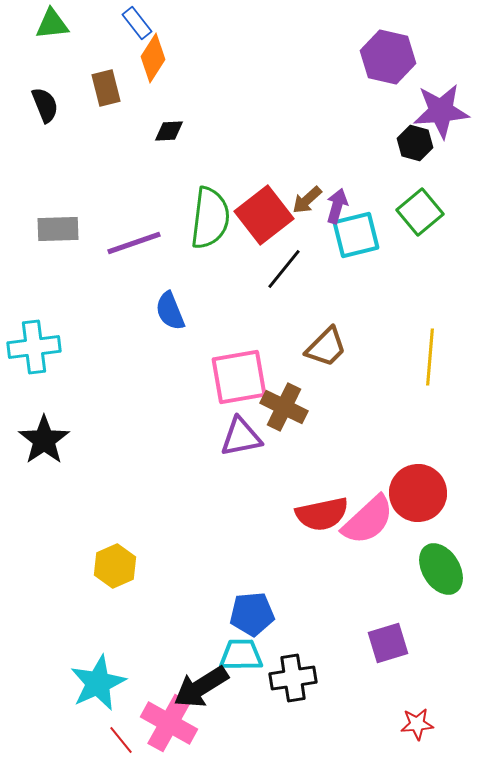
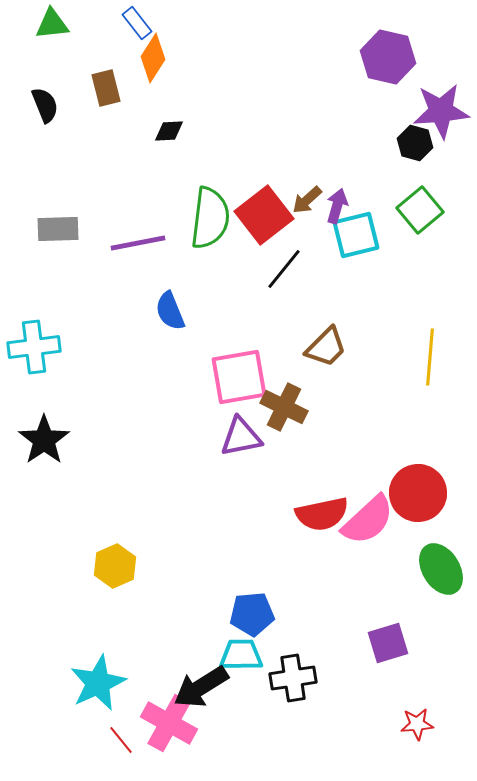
green square: moved 2 px up
purple line: moved 4 px right; rotated 8 degrees clockwise
